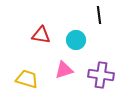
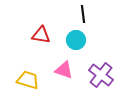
black line: moved 16 px left, 1 px up
pink triangle: rotated 36 degrees clockwise
purple cross: rotated 30 degrees clockwise
yellow trapezoid: moved 1 px right, 1 px down
